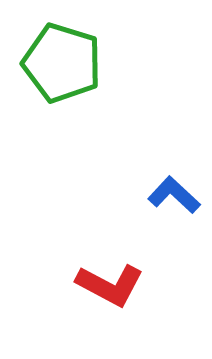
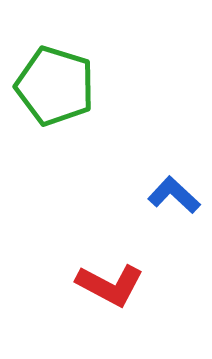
green pentagon: moved 7 px left, 23 px down
